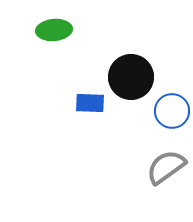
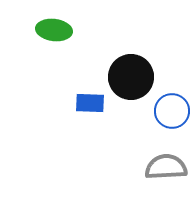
green ellipse: rotated 12 degrees clockwise
gray semicircle: rotated 33 degrees clockwise
